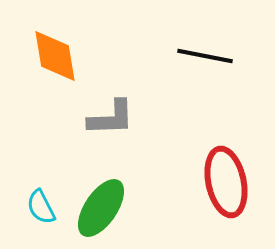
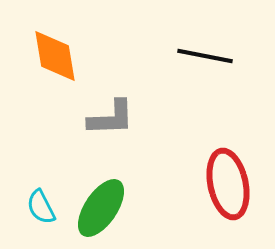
red ellipse: moved 2 px right, 2 px down
